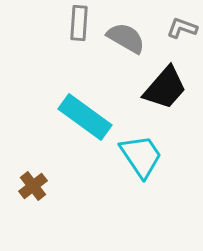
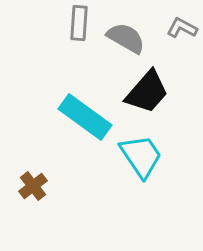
gray L-shape: rotated 8 degrees clockwise
black trapezoid: moved 18 px left, 4 px down
